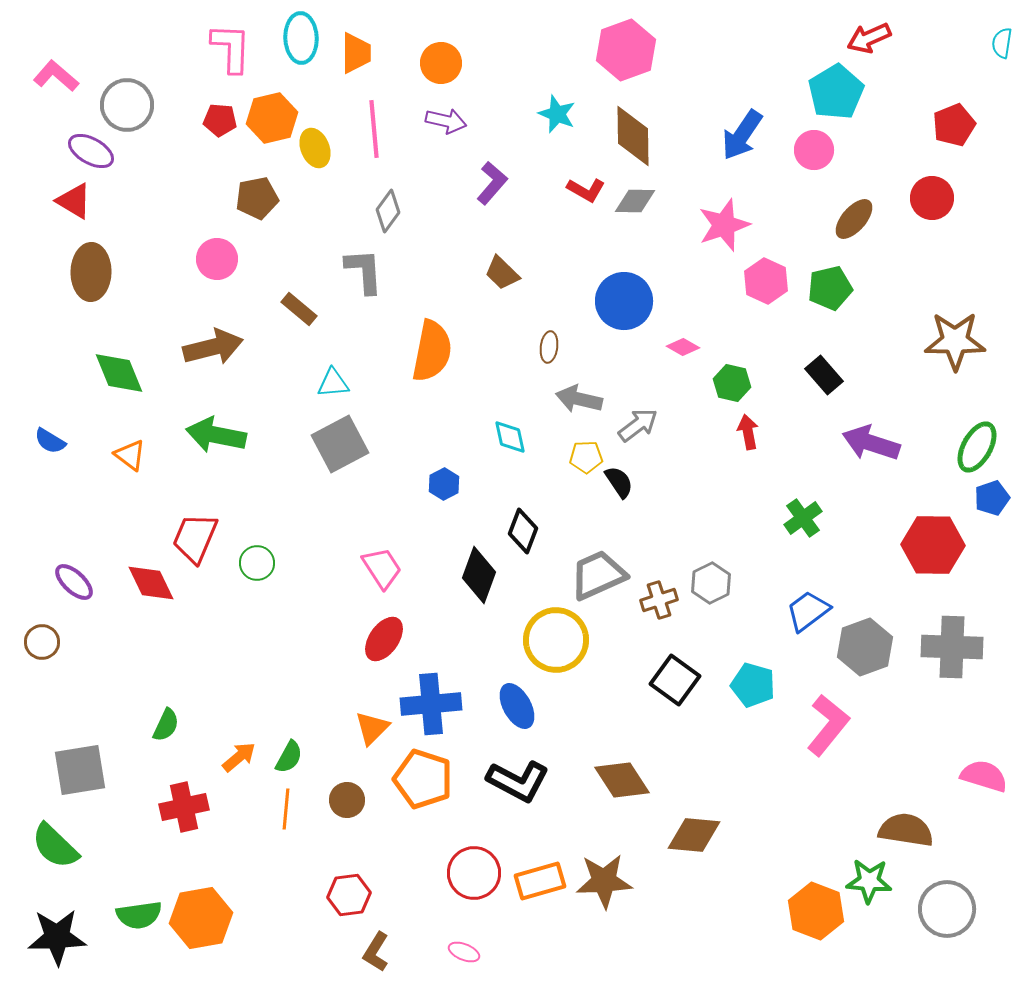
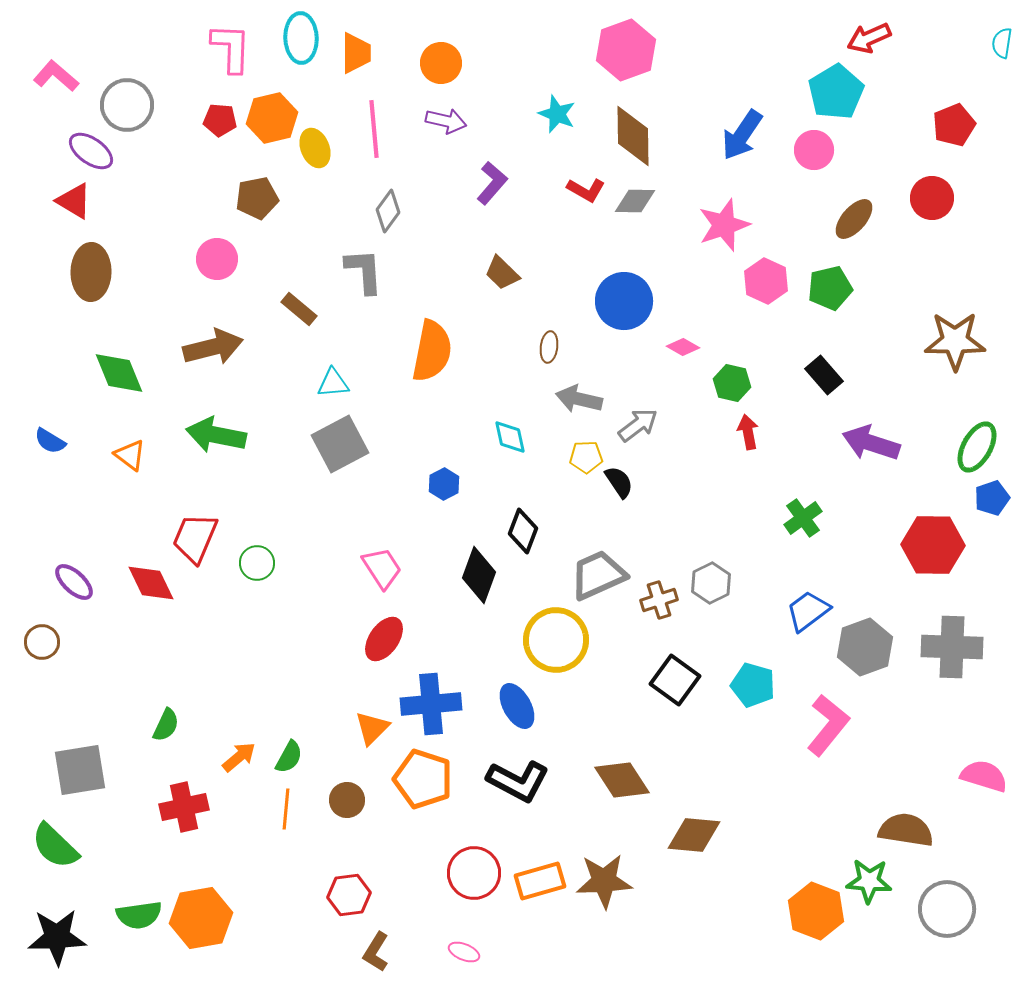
purple ellipse at (91, 151): rotated 6 degrees clockwise
